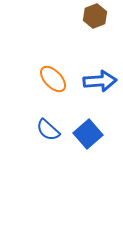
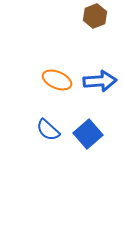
orange ellipse: moved 4 px right, 1 px down; rotated 24 degrees counterclockwise
